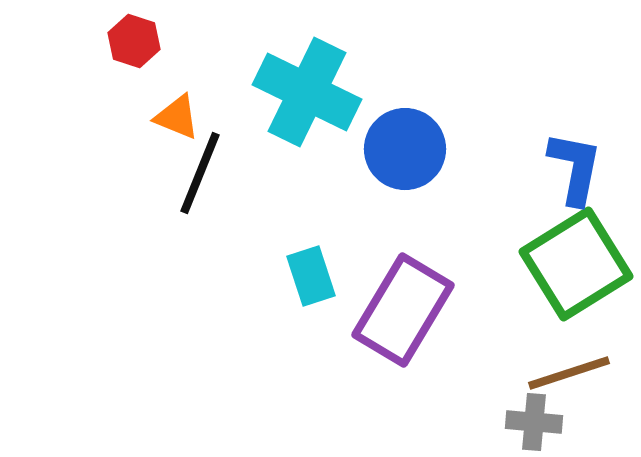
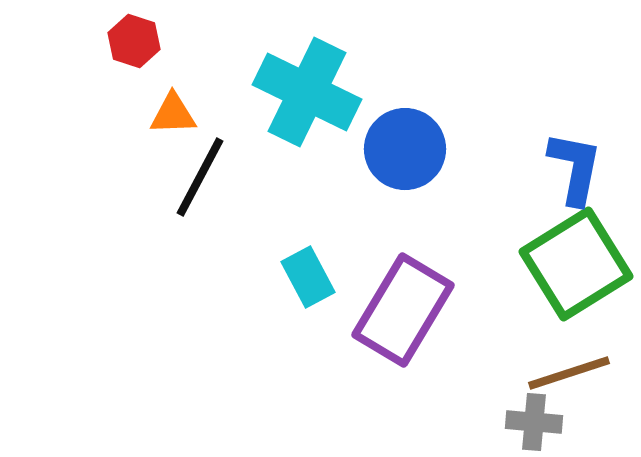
orange triangle: moved 4 px left, 3 px up; rotated 24 degrees counterclockwise
black line: moved 4 px down; rotated 6 degrees clockwise
cyan rectangle: moved 3 px left, 1 px down; rotated 10 degrees counterclockwise
